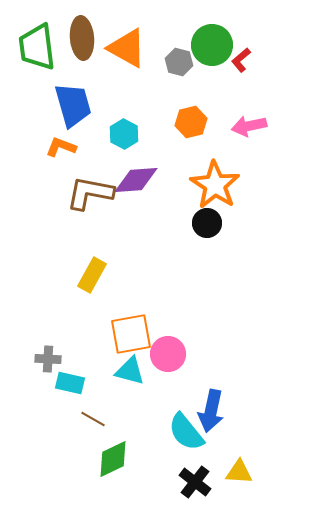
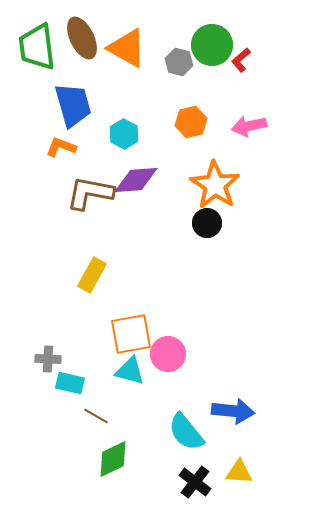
brown ellipse: rotated 21 degrees counterclockwise
blue arrow: moved 22 px right; rotated 96 degrees counterclockwise
brown line: moved 3 px right, 3 px up
